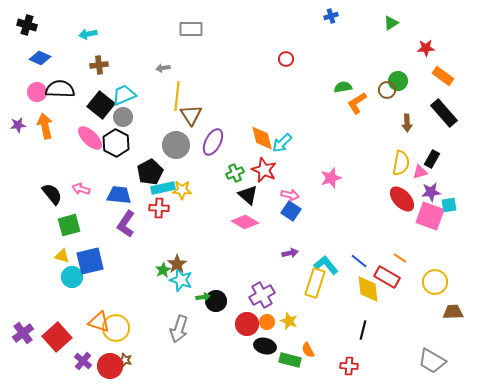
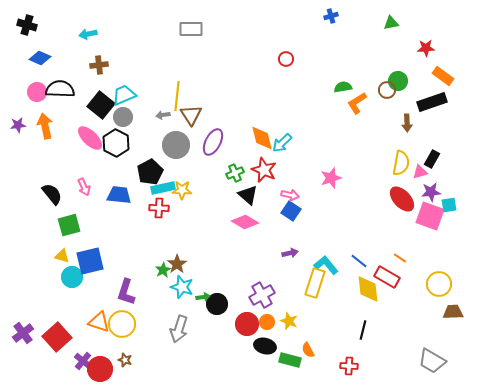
green triangle at (391, 23): rotated 21 degrees clockwise
gray arrow at (163, 68): moved 47 px down
black rectangle at (444, 113): moved 12 px left, 11 px up; rotated 68 degrees counterclockwise
pink arrow at (81, 189): moved 3 px right, 2 px up; rotated 132 degrees counterclockwise
purple L-shape at (126, 224): moved 68 px down; rotated 16 degrees counterclockwise
cyan star at (181, 280): moved 1 px right, 7 px down
yellow circle at (435, 282): moved 4 px right, 2 px down
black circle at (216, 301): moved 1 px right, 3 px down
yellow circle at (116, 328): moved 6 px right, 4 px up
red circle at (110, 366): moved 10 px left, 3 px down
